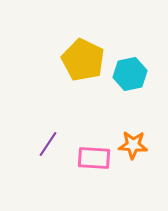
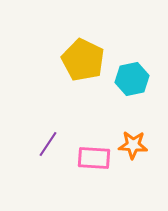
cyan hexagon: moved 2 px right, 5 px down
